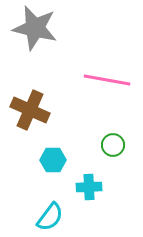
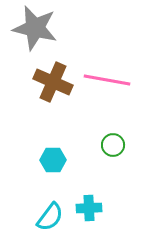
brown cross: moved 23 px right, 28 px up
cyan cross: moved 21 px down
